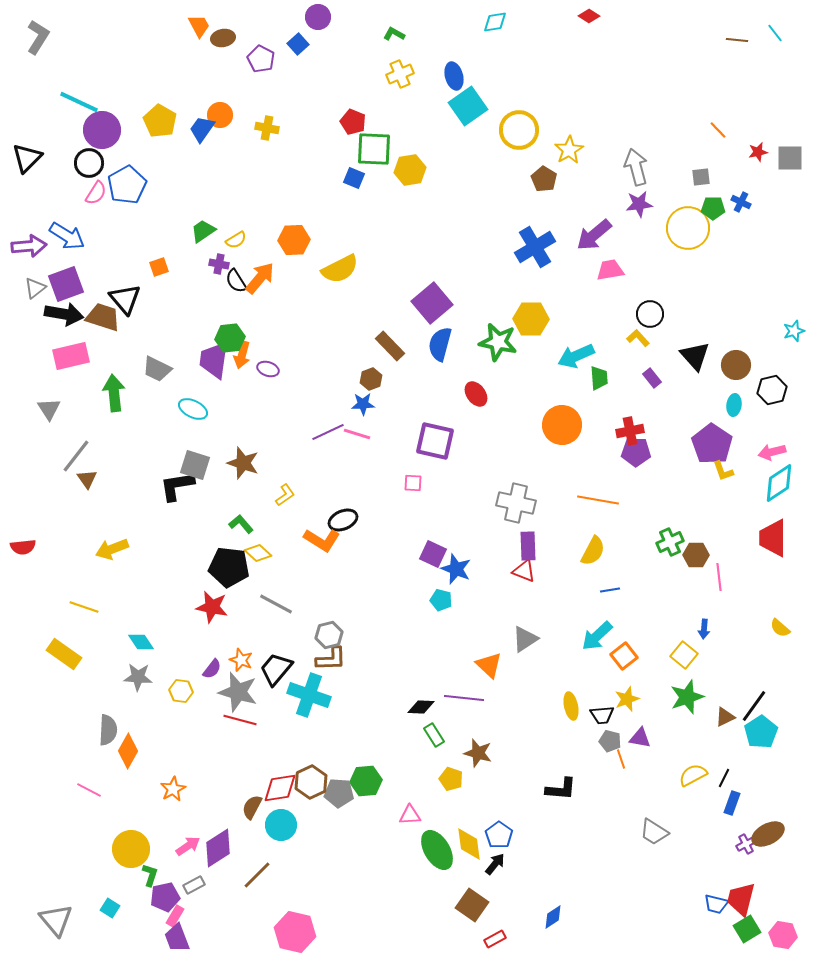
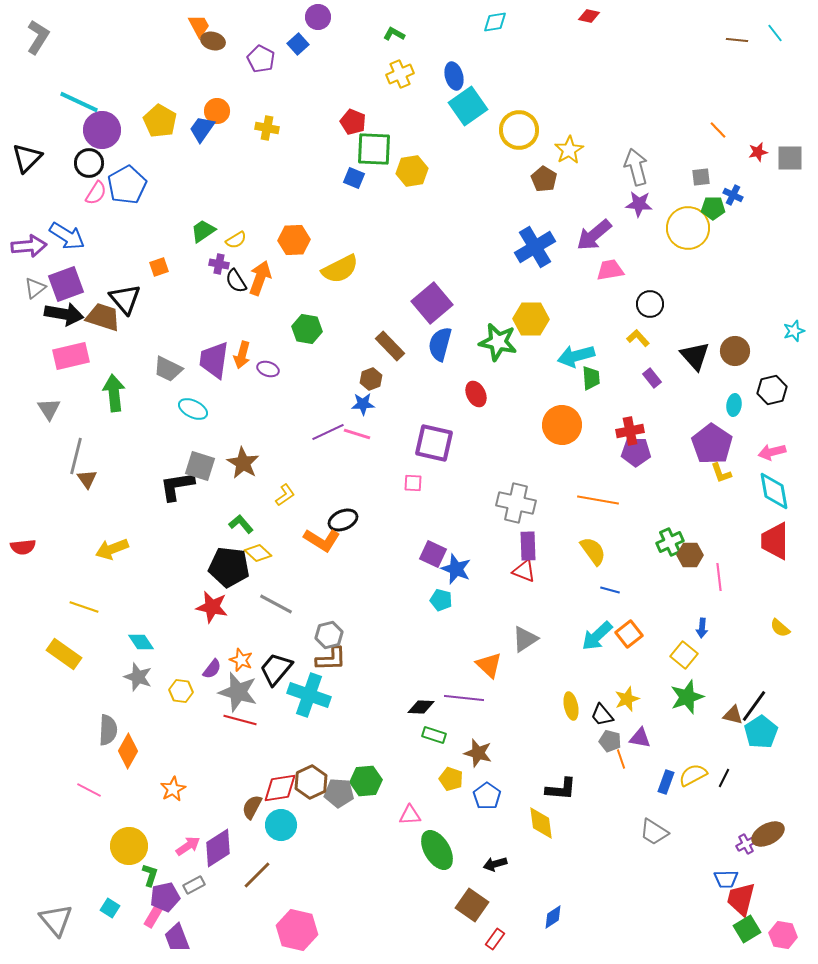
red diamond at (589, 16): rotated 20 degrees counterclockwise
brown ellipse at (223, 38): moved 10 px left, 3 px down; rotated 25 degrees clockwise
orange circle at (220, 115): moved 3 px left, 4 px up
yellow hexagon at (410, 170): moved 2 px right, 1 px down
blue cross at (741, 202): moved 8 px left, 7 px up
purple star at (639, 204): rotated 12 degrees clockwise
orange arrow at (260, 278): rotated 20 degrees counterclockwise
black circle at (650, 314): moved 10 px up
green hexagon at (230, 338): moved 77 px right, 9 px up; rotated 16 degrees clockwise
cyan arrow at (576, 356): rotated 9 degrees clockwise
brown circle at (736, 365): moved 1 px left, 14 px up
gray trapezoid at (157, 369): moved 11 px right
green trapezoid at (599, 378): moved 8 px left
red ellipse at (476, 394): rotated 10 degrees clockwise
purple square at (435, 441): moved 1 px left, 2 px down
gray line at (76, 456): rotated 24 degrees counterclockwise
brown star at (243, 463): rotated 12 degrees clockwise
gray square at (195, 465): moved 5 px right, 1 px down
yellow L-shape at (723, 471): moved 2 px left, 2 px down
cyan diamond at (779, 483): moved 5 px left, 8 px down; rotated 66 degrees counterclockwise
red trapezoid at (773, 538): moved 2 px right, 3 px down
yellow semicircle at (593, 551): rotated 64 degrees counterclockwise
brown hexagon at (696, 555): moved 6 px left
blue line at (610, 590): rotated 24 degrees clockwise
blue arrow at (704, 629): moved 2 px left, 1 px up
orange square at (624, 656): moved 5 px right, 22 px up
gray star at (138, 677): rotated 16 degrees clockwise
black trapezoid at (602, 715): rotated 55 degrees clockwise
brown triangle at (725, 717): moved 8 px right, 2 px up; rotated 40 degrees clockwise
green rectangle at (434, 735): rotated 40 degrees counterclockwise
blue rectangle at (732, 803): moved 66 px left, 21 px up
blue pentagon at (499, 835): moved 12 px left, 39 px up
yellow diamond at (469, 844): moved 72 px right, 21 px up
yellow circle at (131, 849): moved 2 px left, 3 px up
black arrow at (495, 864): rotated 145 degrees counterclockwise
blue trapezoid at (716, 904): moved 10 px right, 25 px up; rotated 15 degrees counterclockwise
pink rectangle at (175, 916): moved 22 px left, 1 px down
pink hexagon at (295, 932): moved 2 px right, 2 px up
red rectangle at (495, 939): rotated 25 degrees counterclockwise
